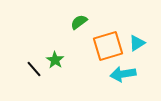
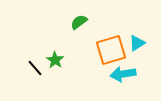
orange square: moved 3 px right, 4 px down
black line: moved 1 px right, 1 px up
